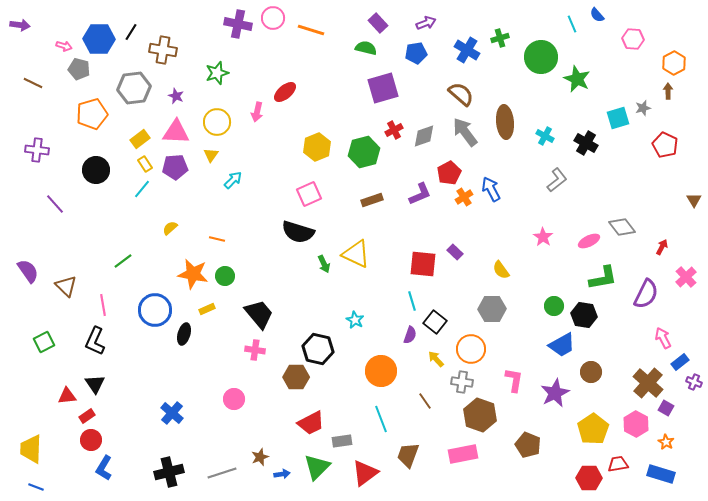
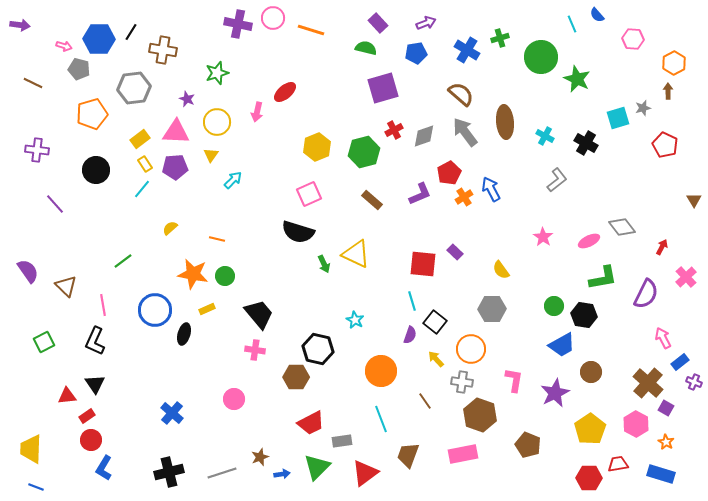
purple star at (176, 96): moved 11 px right, 3 px down
brown rectangle at (372, 200): rotated 60 degrees clockwise
yellow pentagon at (593, 429): moved 3 px left
